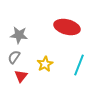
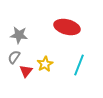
red triangle: moved 5 px right, 5 px up
